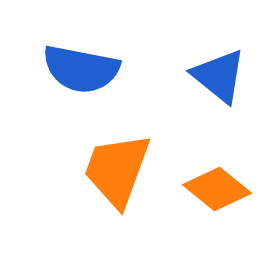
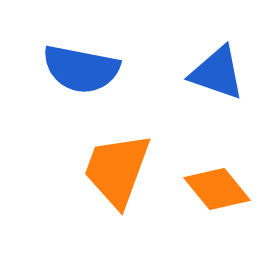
blue triangle: moved 2 px left, 3 px up; rotated 20 degrees counterclockwise
orange diamond: rotated 12 degrees clockwise
